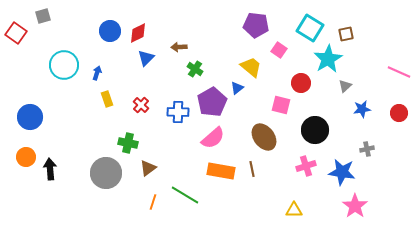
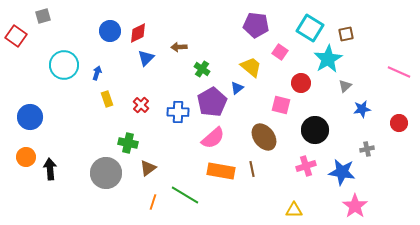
red square at (16, 33): moved 3 px down
pink square at (279, 50): moved 1 px right, 2 px down
green cross at (195, 69): moved 7 px right
red circle at (399, 113): moved 10 px down
